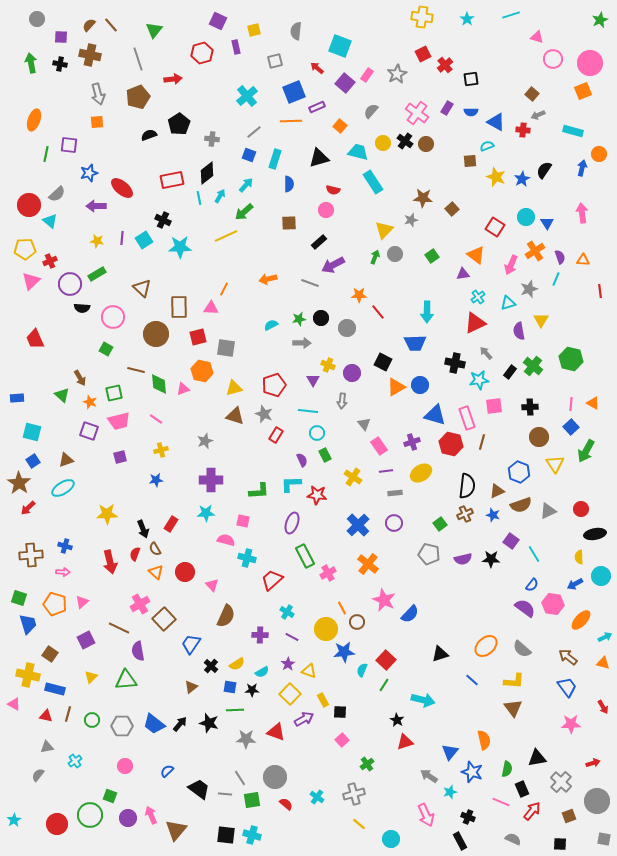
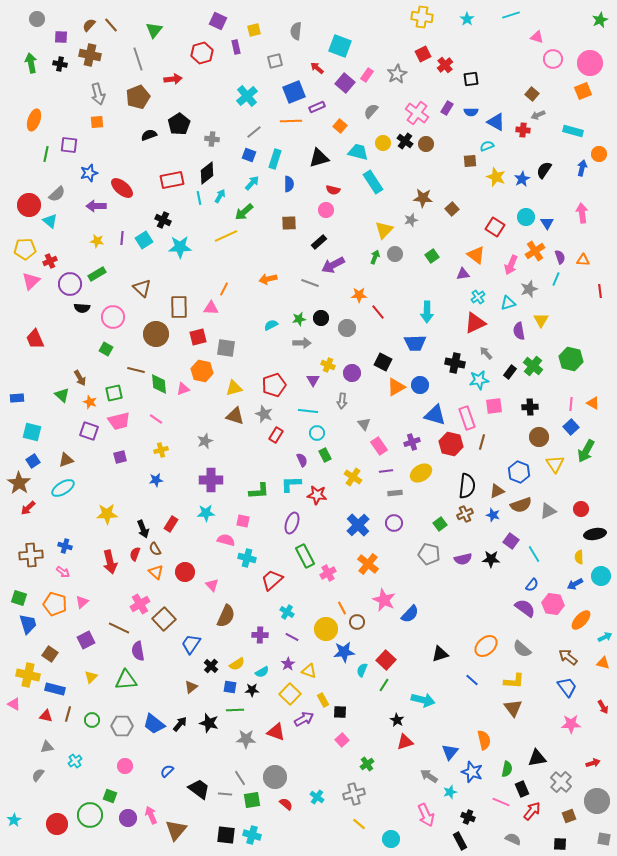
cyan arrow at (246, 185): moved 6 px right, 2 px up
pink arrow at (63, 572): rotated 32 degrees clockwise
